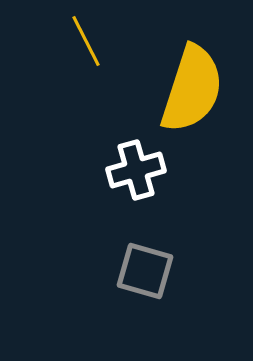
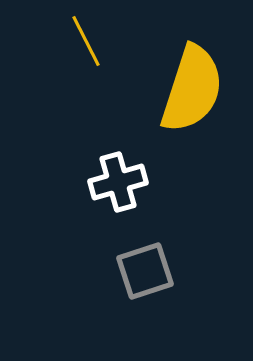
white cross: moved 18 px left, 12 px down
gray square: rotated 34 degrees counterclockwise
